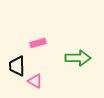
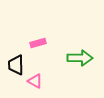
green arrow: moved 2 px right
black trapezoid: moved 1 px left, 1 px up
